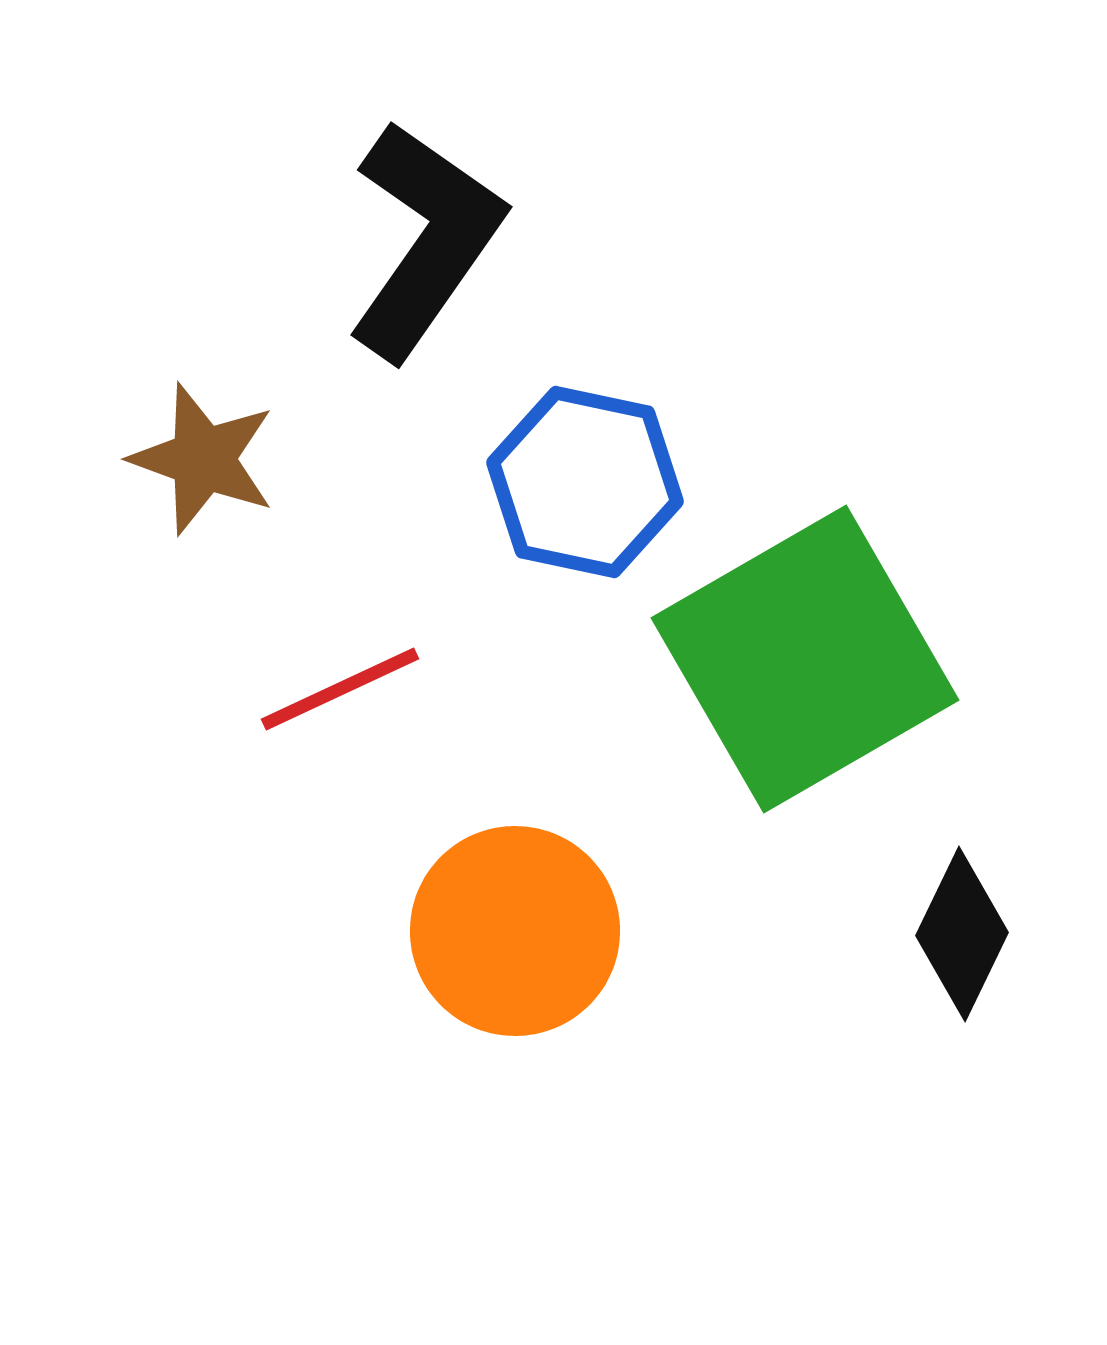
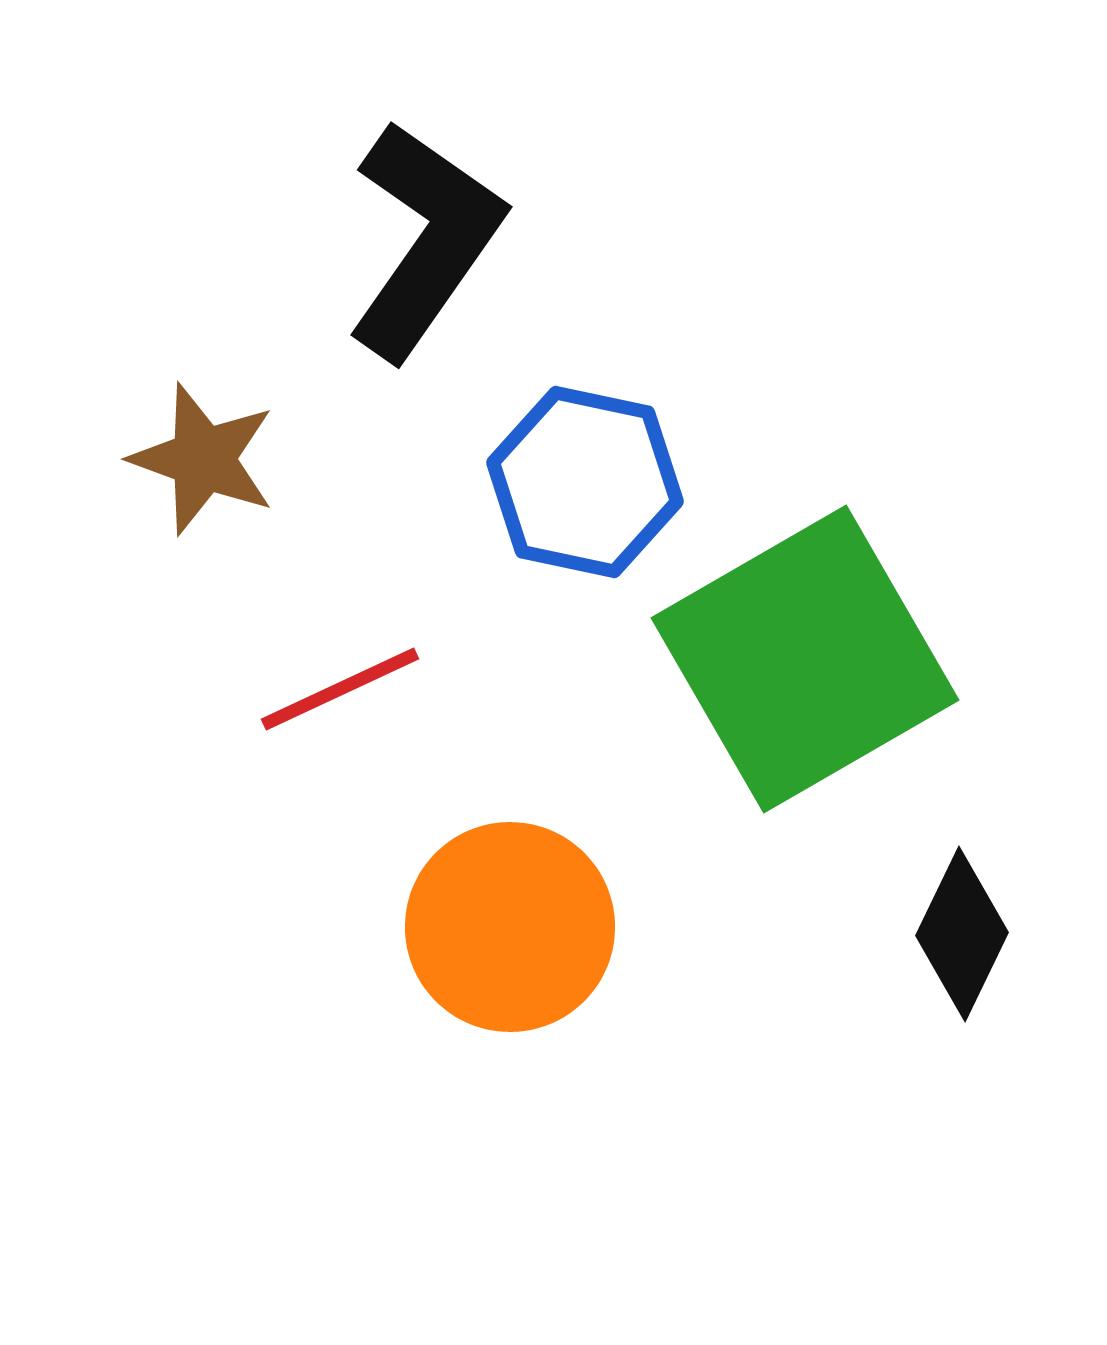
orange circle: moved 5 px left, 4 px up
